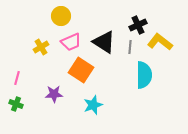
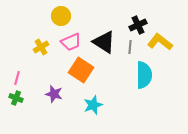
purple star: rotated 18 degrees clockwise
green cross: moved 6 px up
